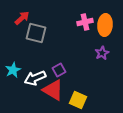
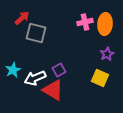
orange ellipse: moved 1 px up
purple star: moved 5 px right, 1 px down
yellow square: moved 22 px right, 22 px up
